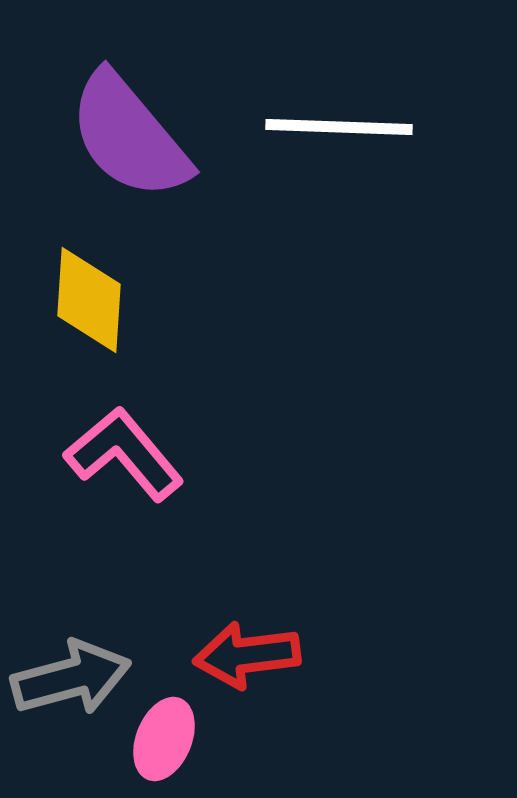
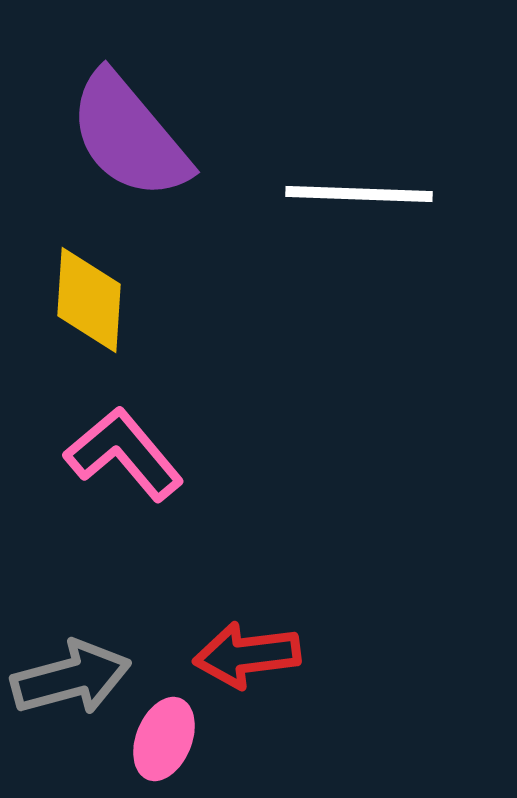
white line: moved 20 px right, 67 px down
